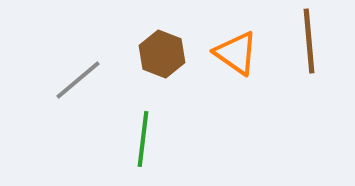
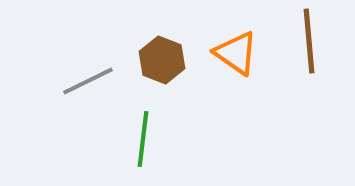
brown hexagon: moved 6 px down
gray line: moved 10 px right, 1 px down; rotated 14 degrees clockwise
